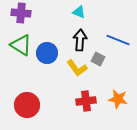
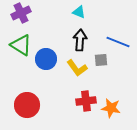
purple cross: rotated 30 degrees counterclockwise
blue line: moved 2 px down
blue circle: moved 1 px left, 6 px down
gray square: moved 3 px right, 1 px down; rotated 32 degrees counterclockwise
orange star: moved 7 px left, 9 px down
